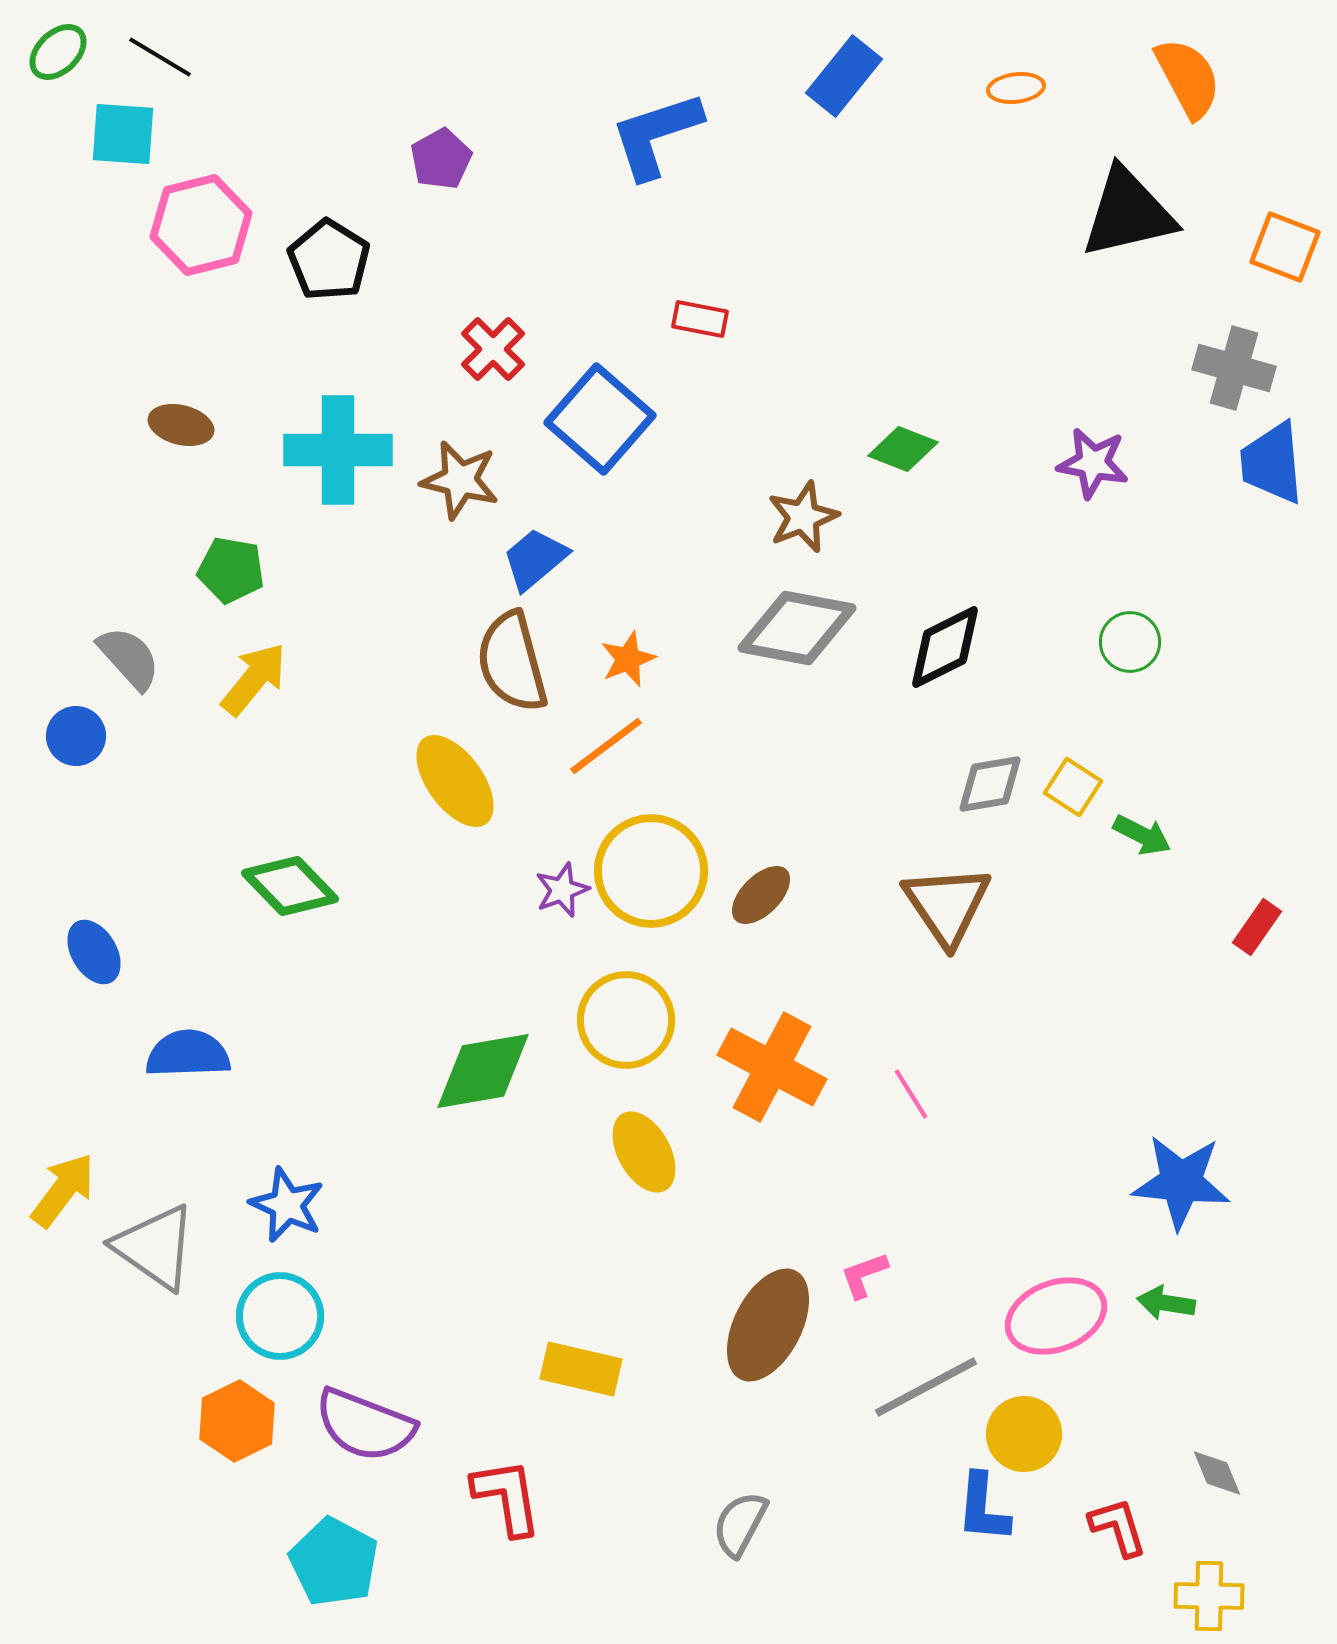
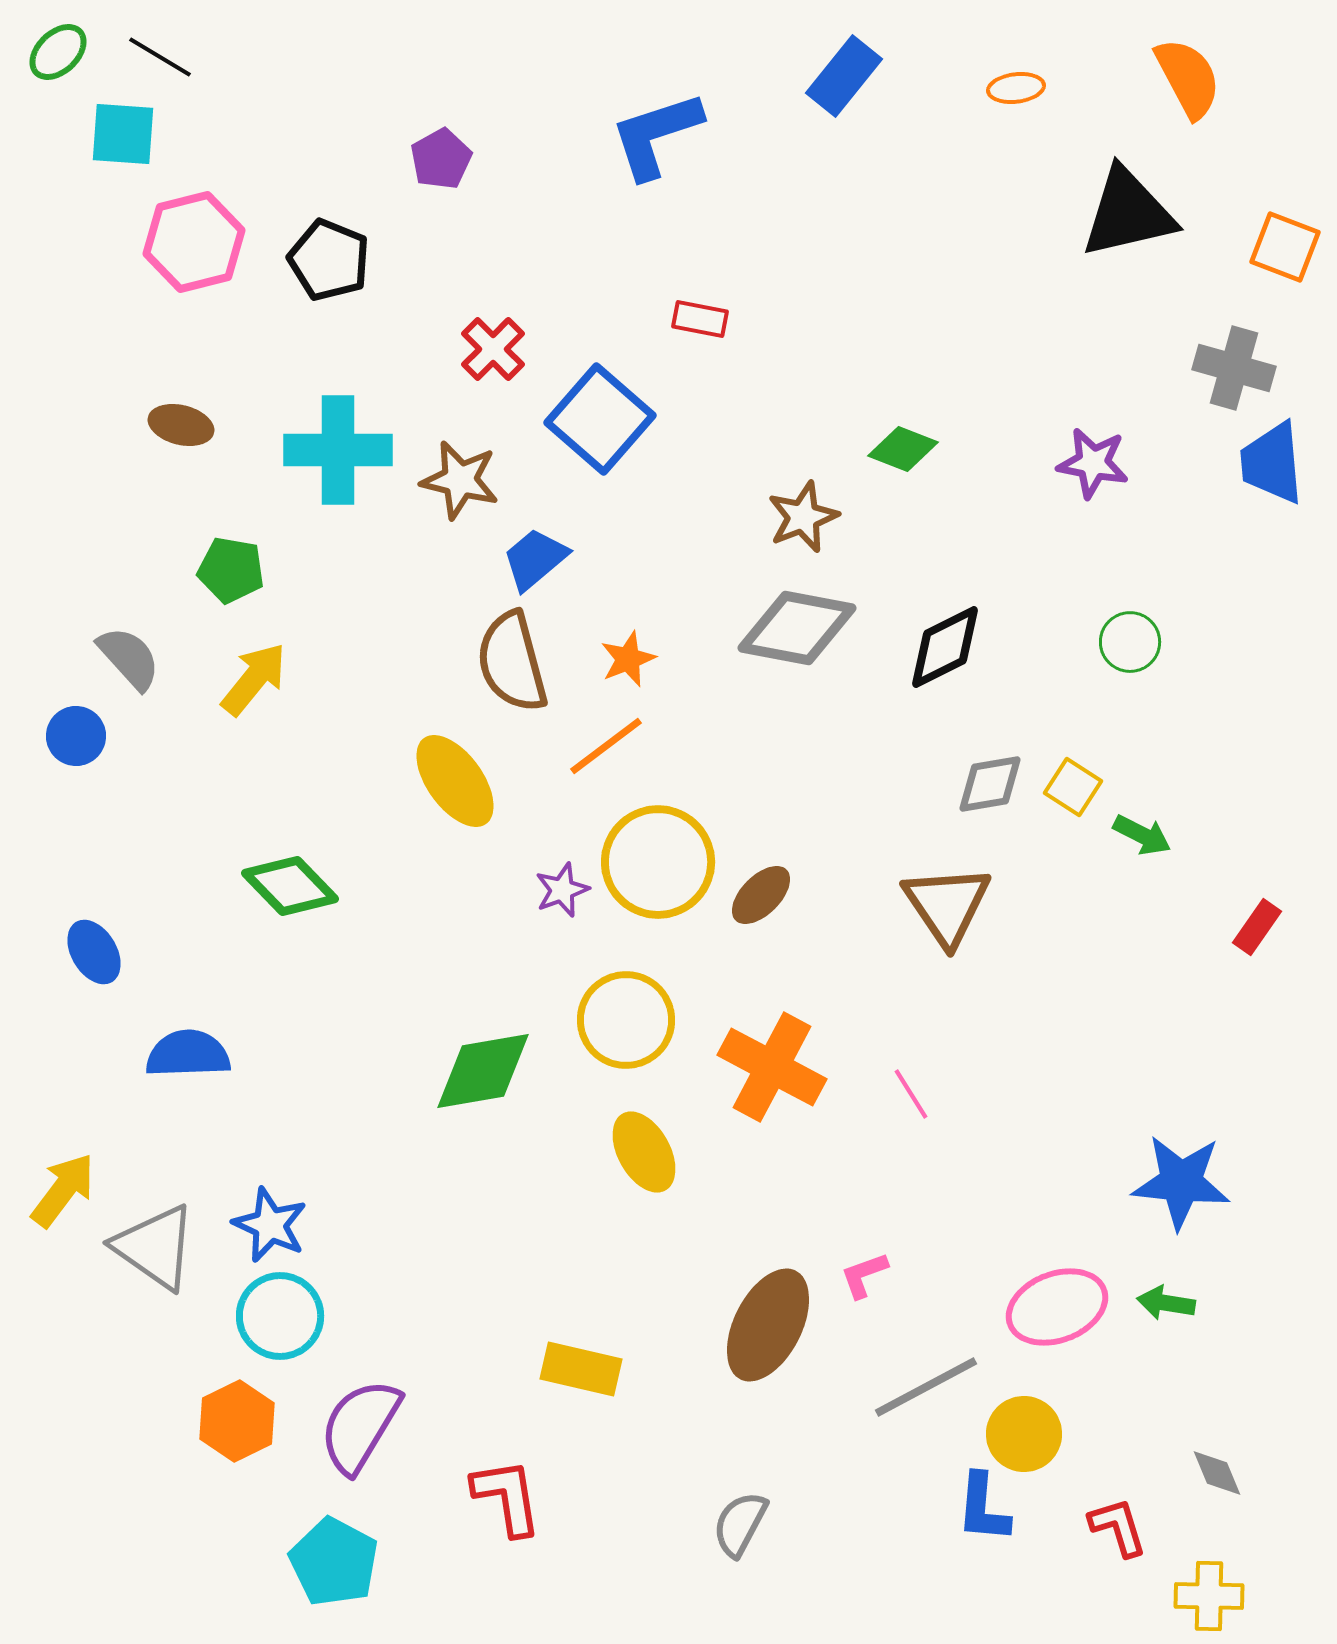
pink hexagon at (201, 225): moved 7 px left, 17 px down
black pentagon at (329, 260): rotated 10 degrees counterclockwise
yellow circle at (651, 871): moved 7 px right, 9 px up
blue star at (287, 1205): moved 17 px left, 20 px down
pink ellipse at (1056, 1316): moved 1 px right, 9 px up
purple semicircle at (365, 1425): moved 5 px left, 1 px down; rotated 100 degrees clockwise
